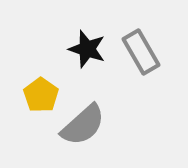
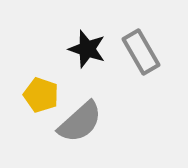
yellow pentagon: rotated 16 degrees counterclockwise
gray semicircle: moved 3 px left, 3 px up
